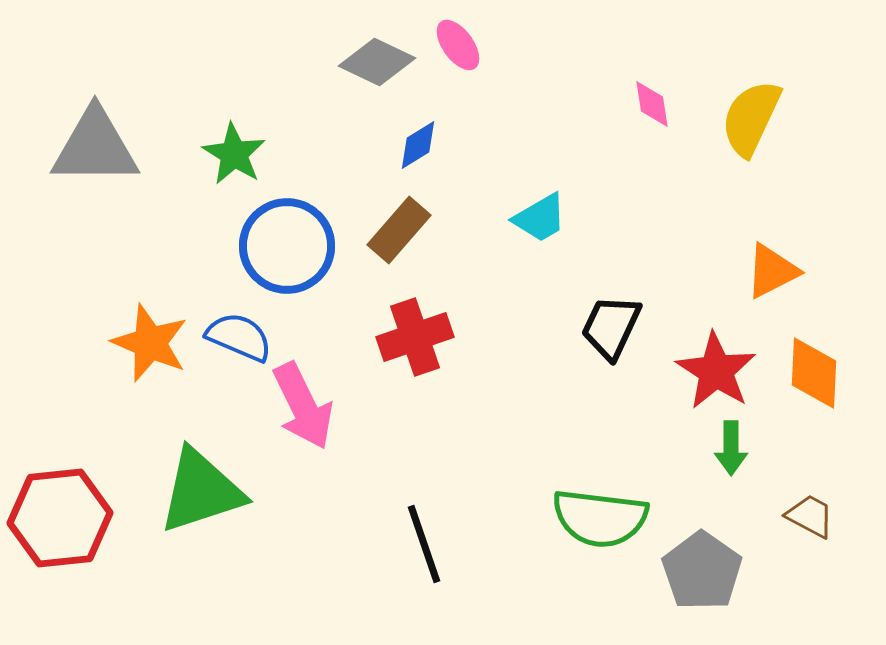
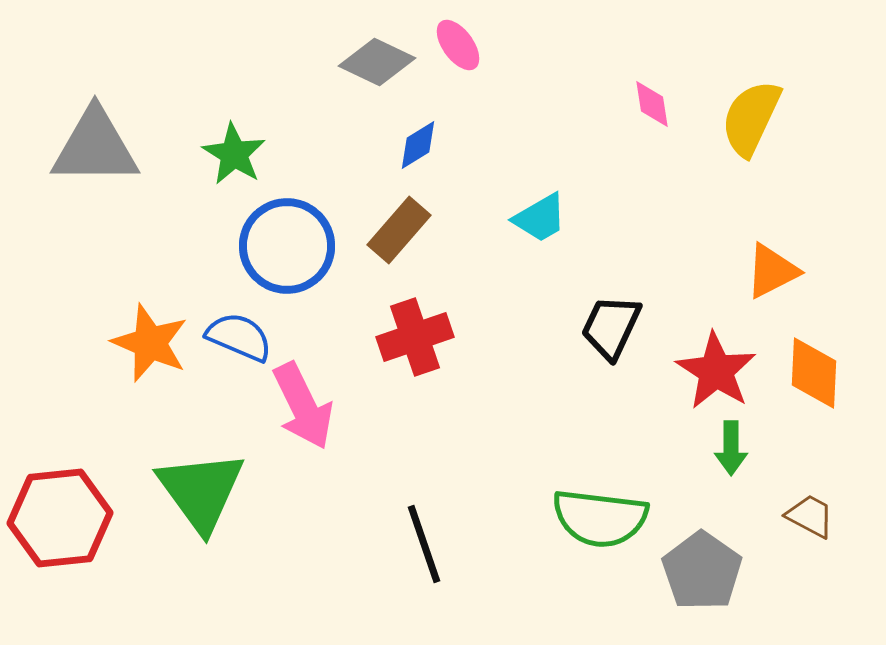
green triangle: rotated 48 degrees counterclockwise
